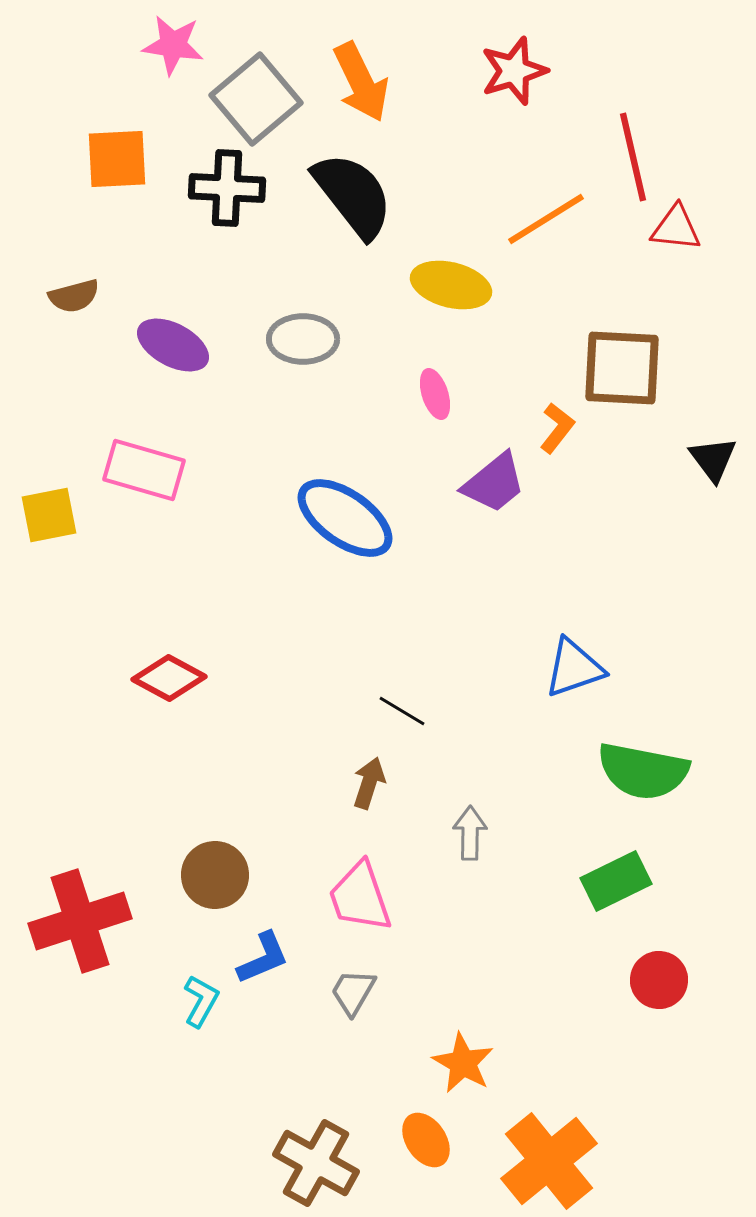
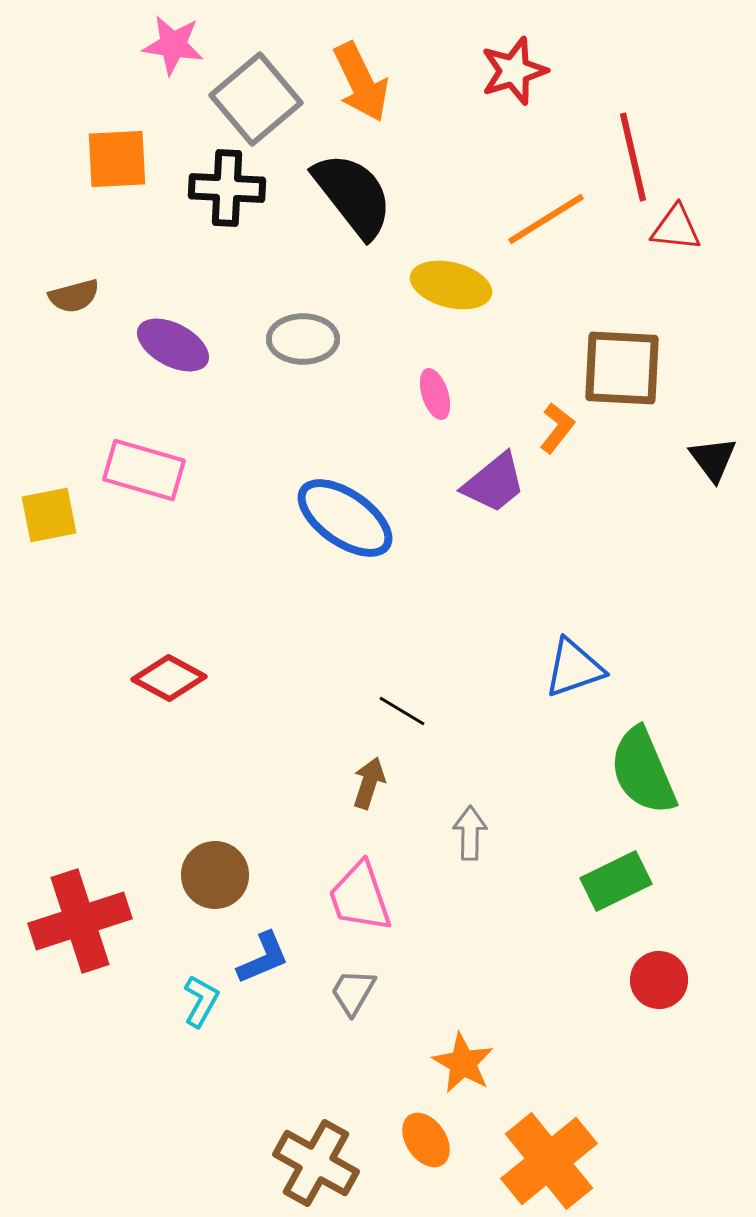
green semicircle: rotated 56 degrees clockwise
